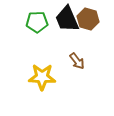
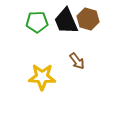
black trapezoid: moved 1 px left, 2 px down
